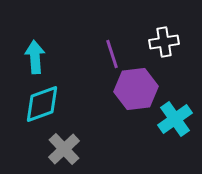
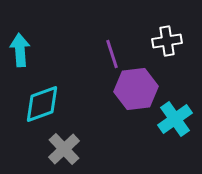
white cross: moved 3 px right, 1 px up
cyan arrow: moved 15 px left, 7 px up
